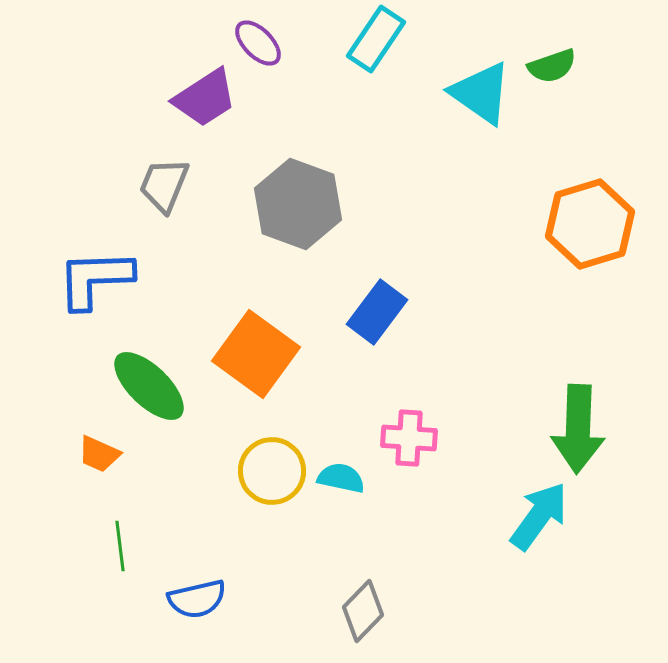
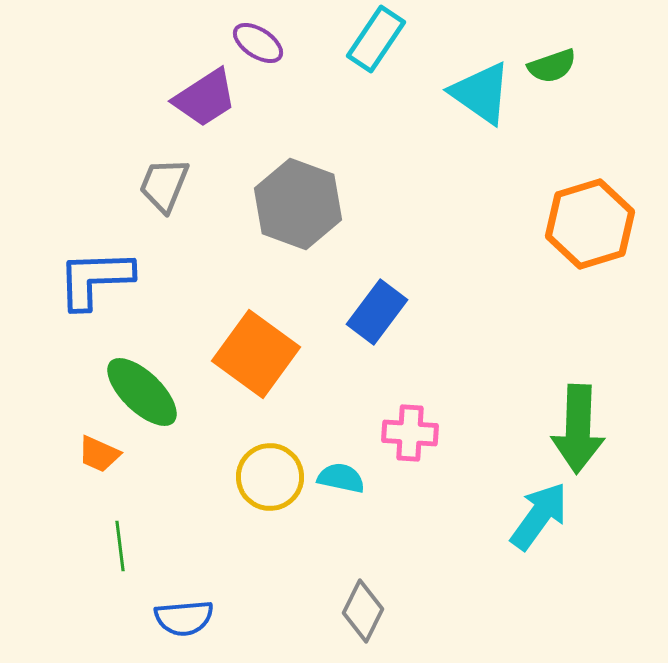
purple ellipse: rotated 12 degrees counterclockwise
green ellipse: moved 7 px left, 6 px down
pink cross: moved 1 px right, 5 px up
yellow circle: moved 2 px left, 6 px down
blue semicircle: moved 13 px left, 19 px down; rotated 8 degrees clockwise
gray diamond: rotated 18 degrees counterclockwise
